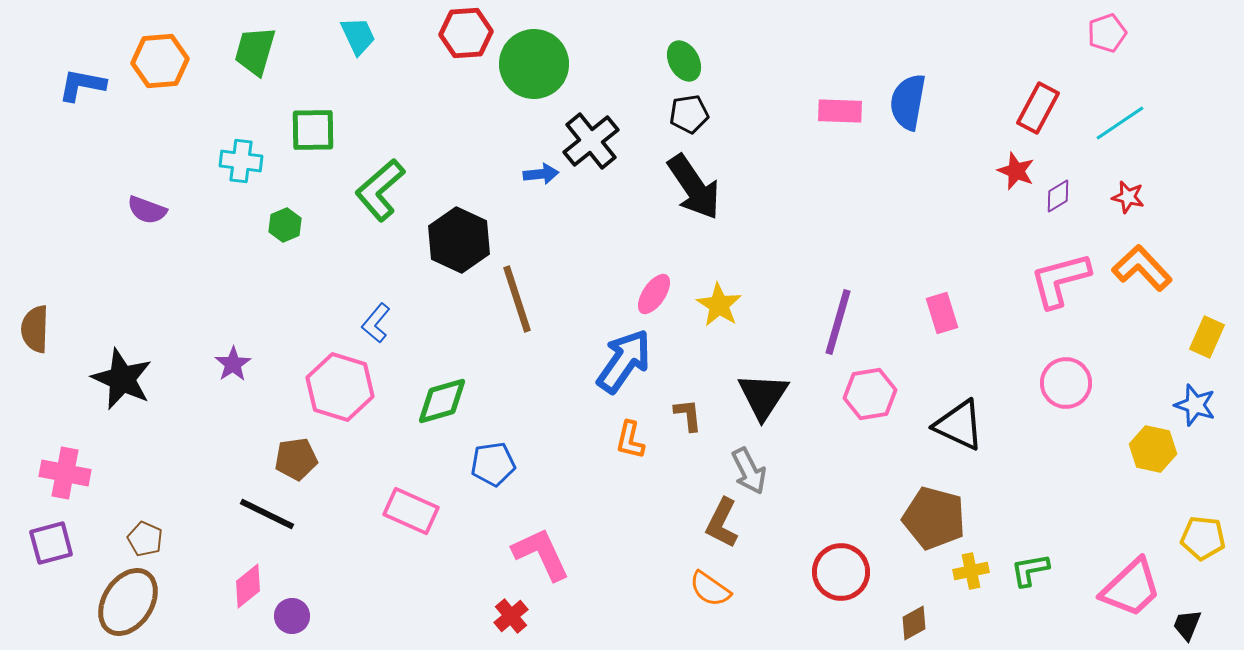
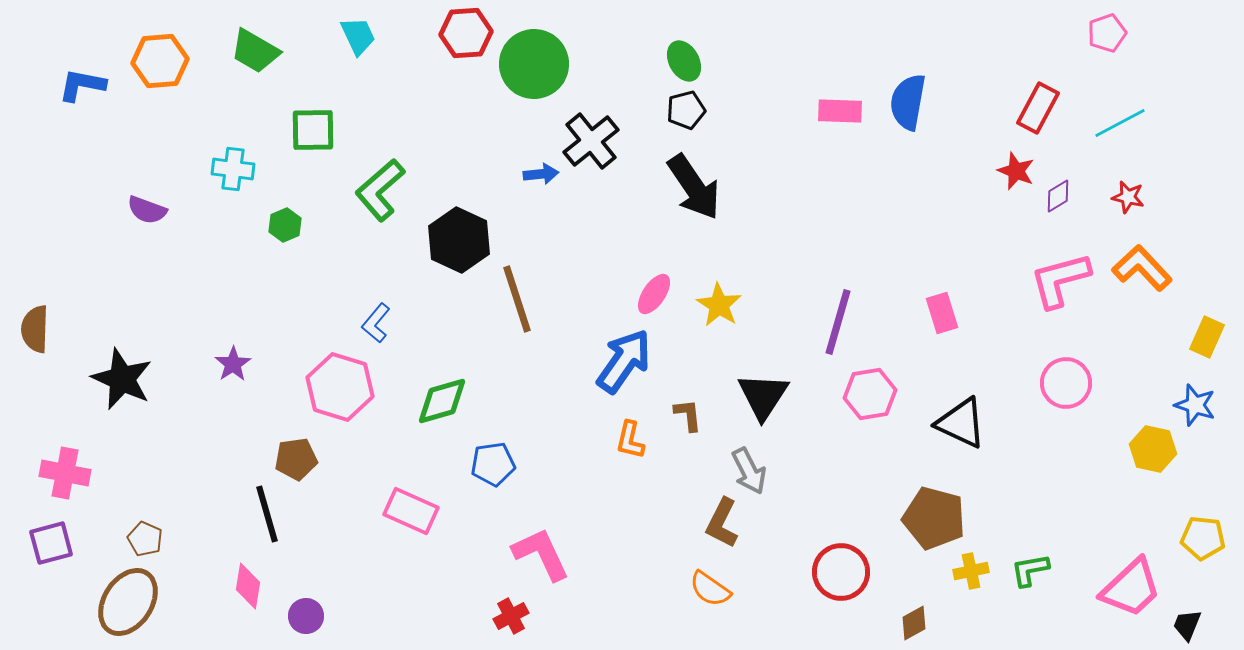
green trapezoid at (255, 51): rotated 76 degrees counterclockwise
black pentagon at (689, 114): moved 3 px left, 4 px up; rotated 6 degrees counterclockwise
cyan line at (1120, 123): rotated 6 degrees clockwise
cyan cross at (241, 161): moved 8 px left, 8 px down
black triangle at (959, 425): moved 2 px right, 2 px up
black line at (267, 514): rotated 48 degrees clockwise
pink diamond at (248, 586): rotated 42 degrees counterclockwise
purple circle at (292, 616): moved 14 px right
red cross at (511, 616): rotated 12 degrees clockwise
